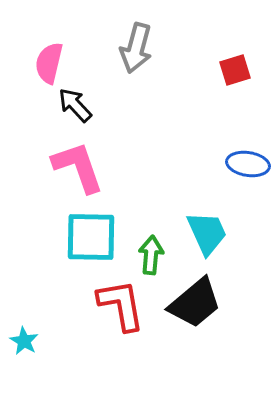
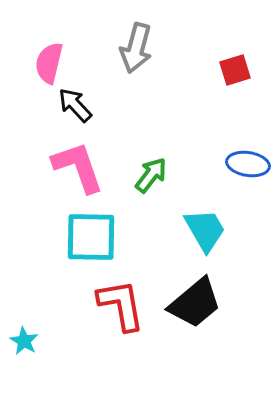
cyan trapezoid: moved 2 px left, 3 px up; rotated 6 degrees counterclockwise
green arrow: moved 80 px up; rotated 33 degrees clockwise
